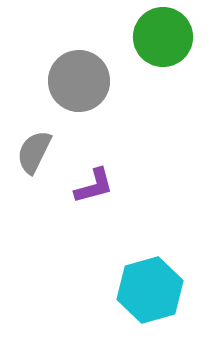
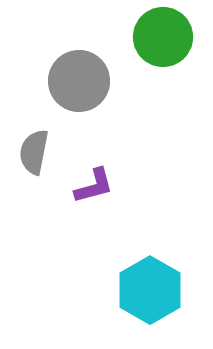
gray semicircle: rotated 15 degrees counterclockwise
cyan hexagon: rotated 14 degrees counterclockwise
